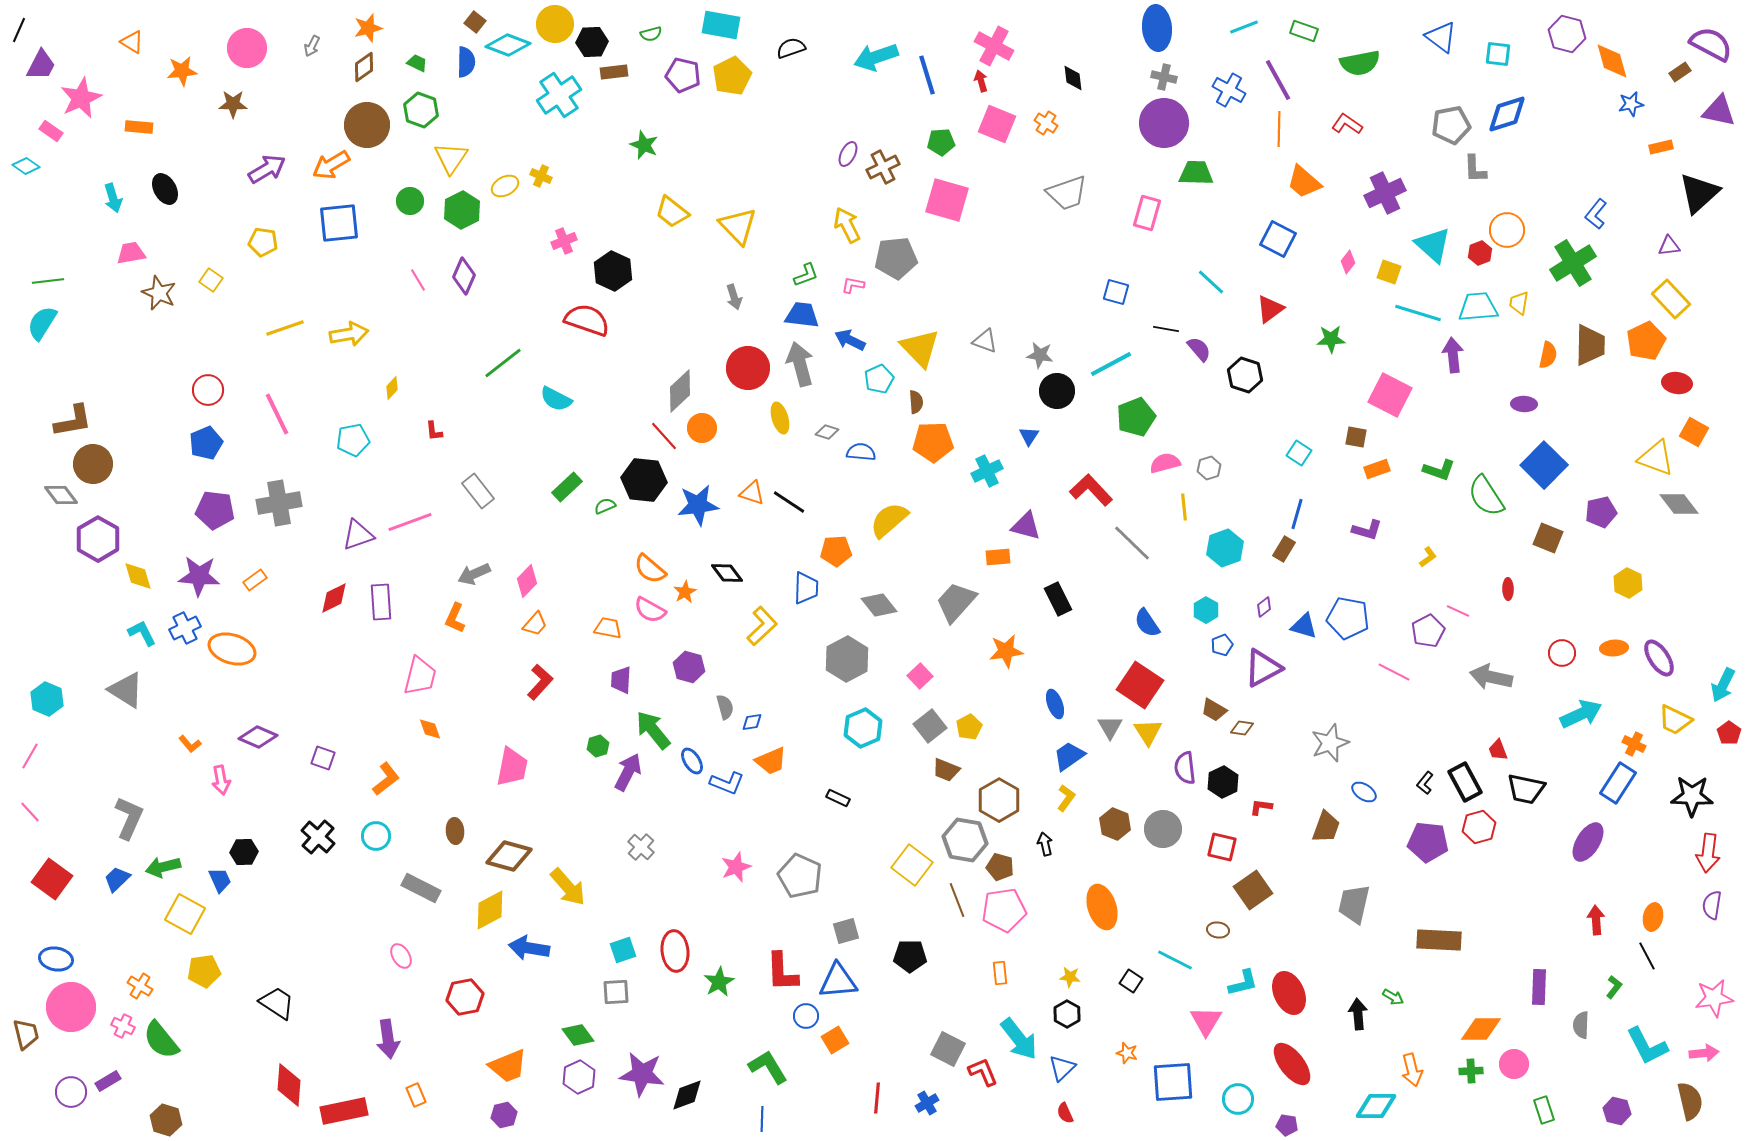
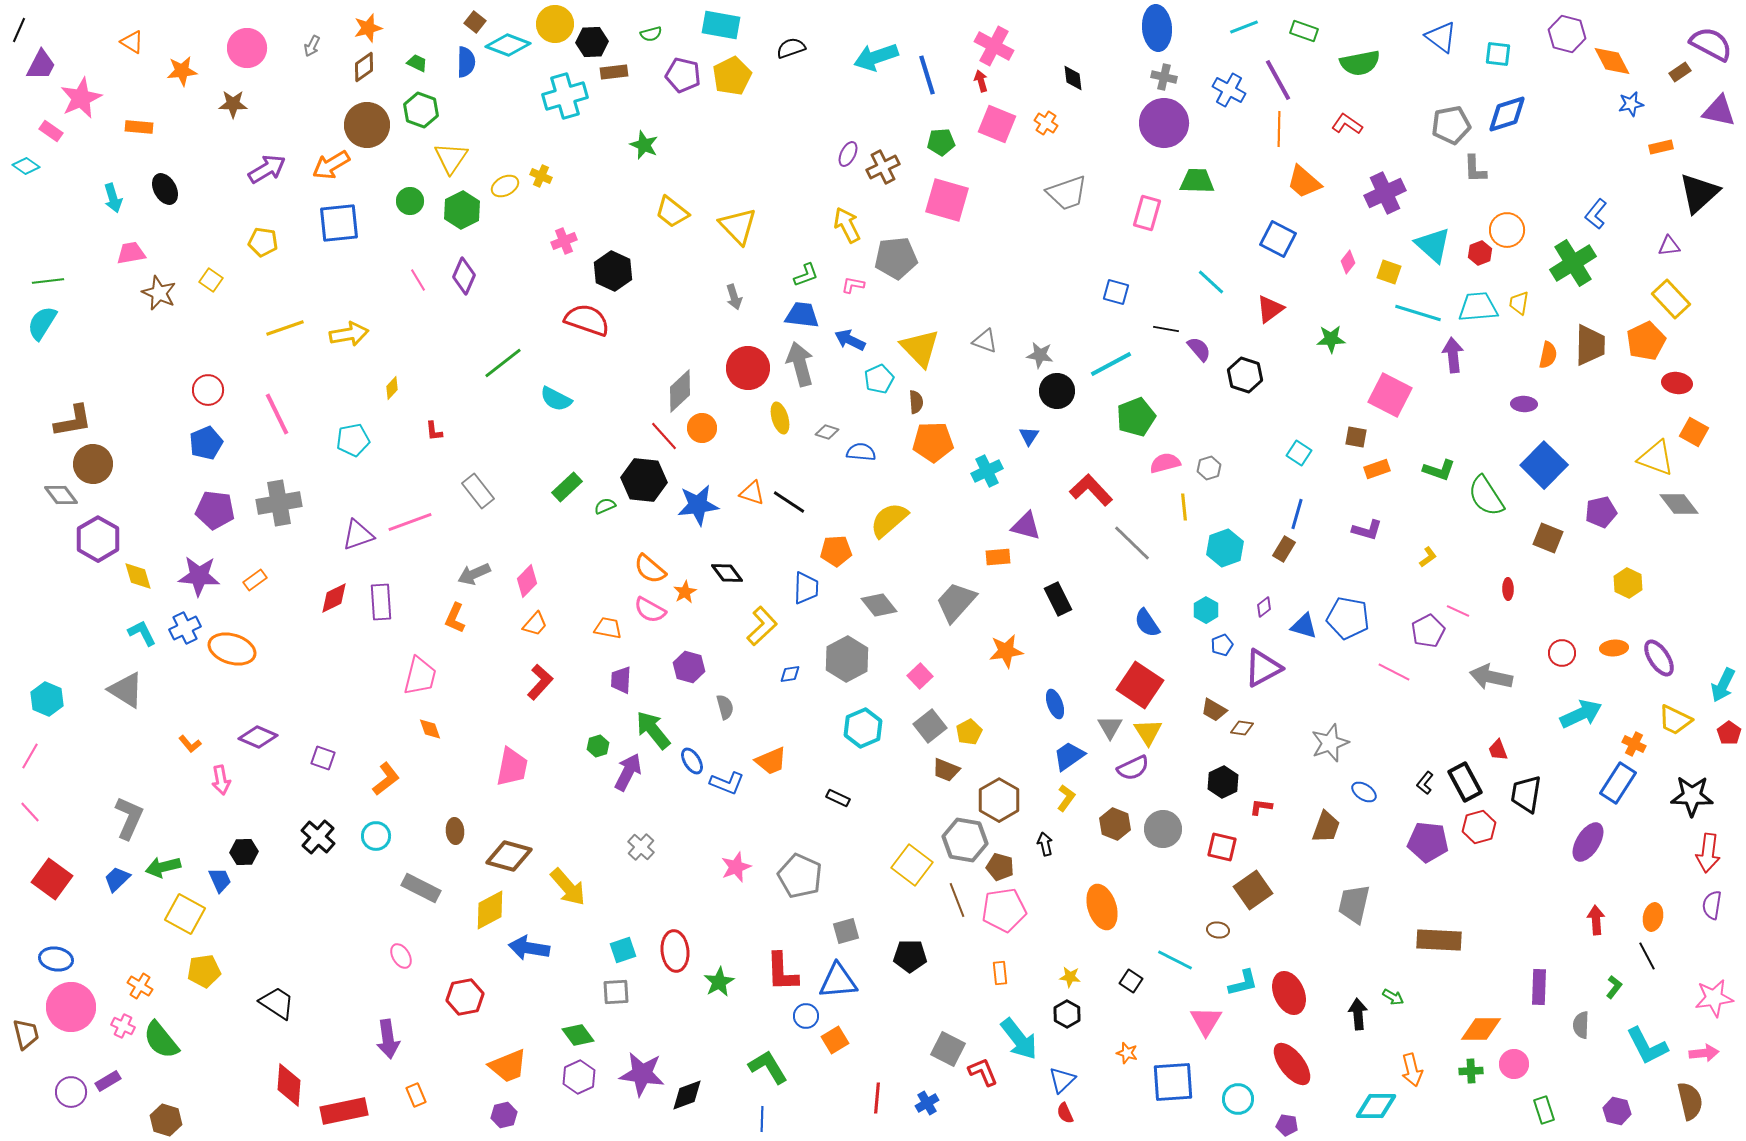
orange diamond at (1612, 61): rotated 12 degrees counterclockwise
cyan cross at (559, 95): moved 6 px right, 1 px down; rotated 18 degrees clockwise
green trapezoid at (1196, 173): moved 1 px right, 8 px down
blue diamond at (752, 722): moved 38 px right, 48 px up
yellow pentagon at (969, 727): moved 5 px down
purple semicircle at (1185, 768): moved 52 px left; rotated 108 degrees counterclockwise
black trapezoid at (1526, 789): moved 5 px down; rotated 87 degrees clockwise
blue triangle at (1062, 1068): moved 12 px down
